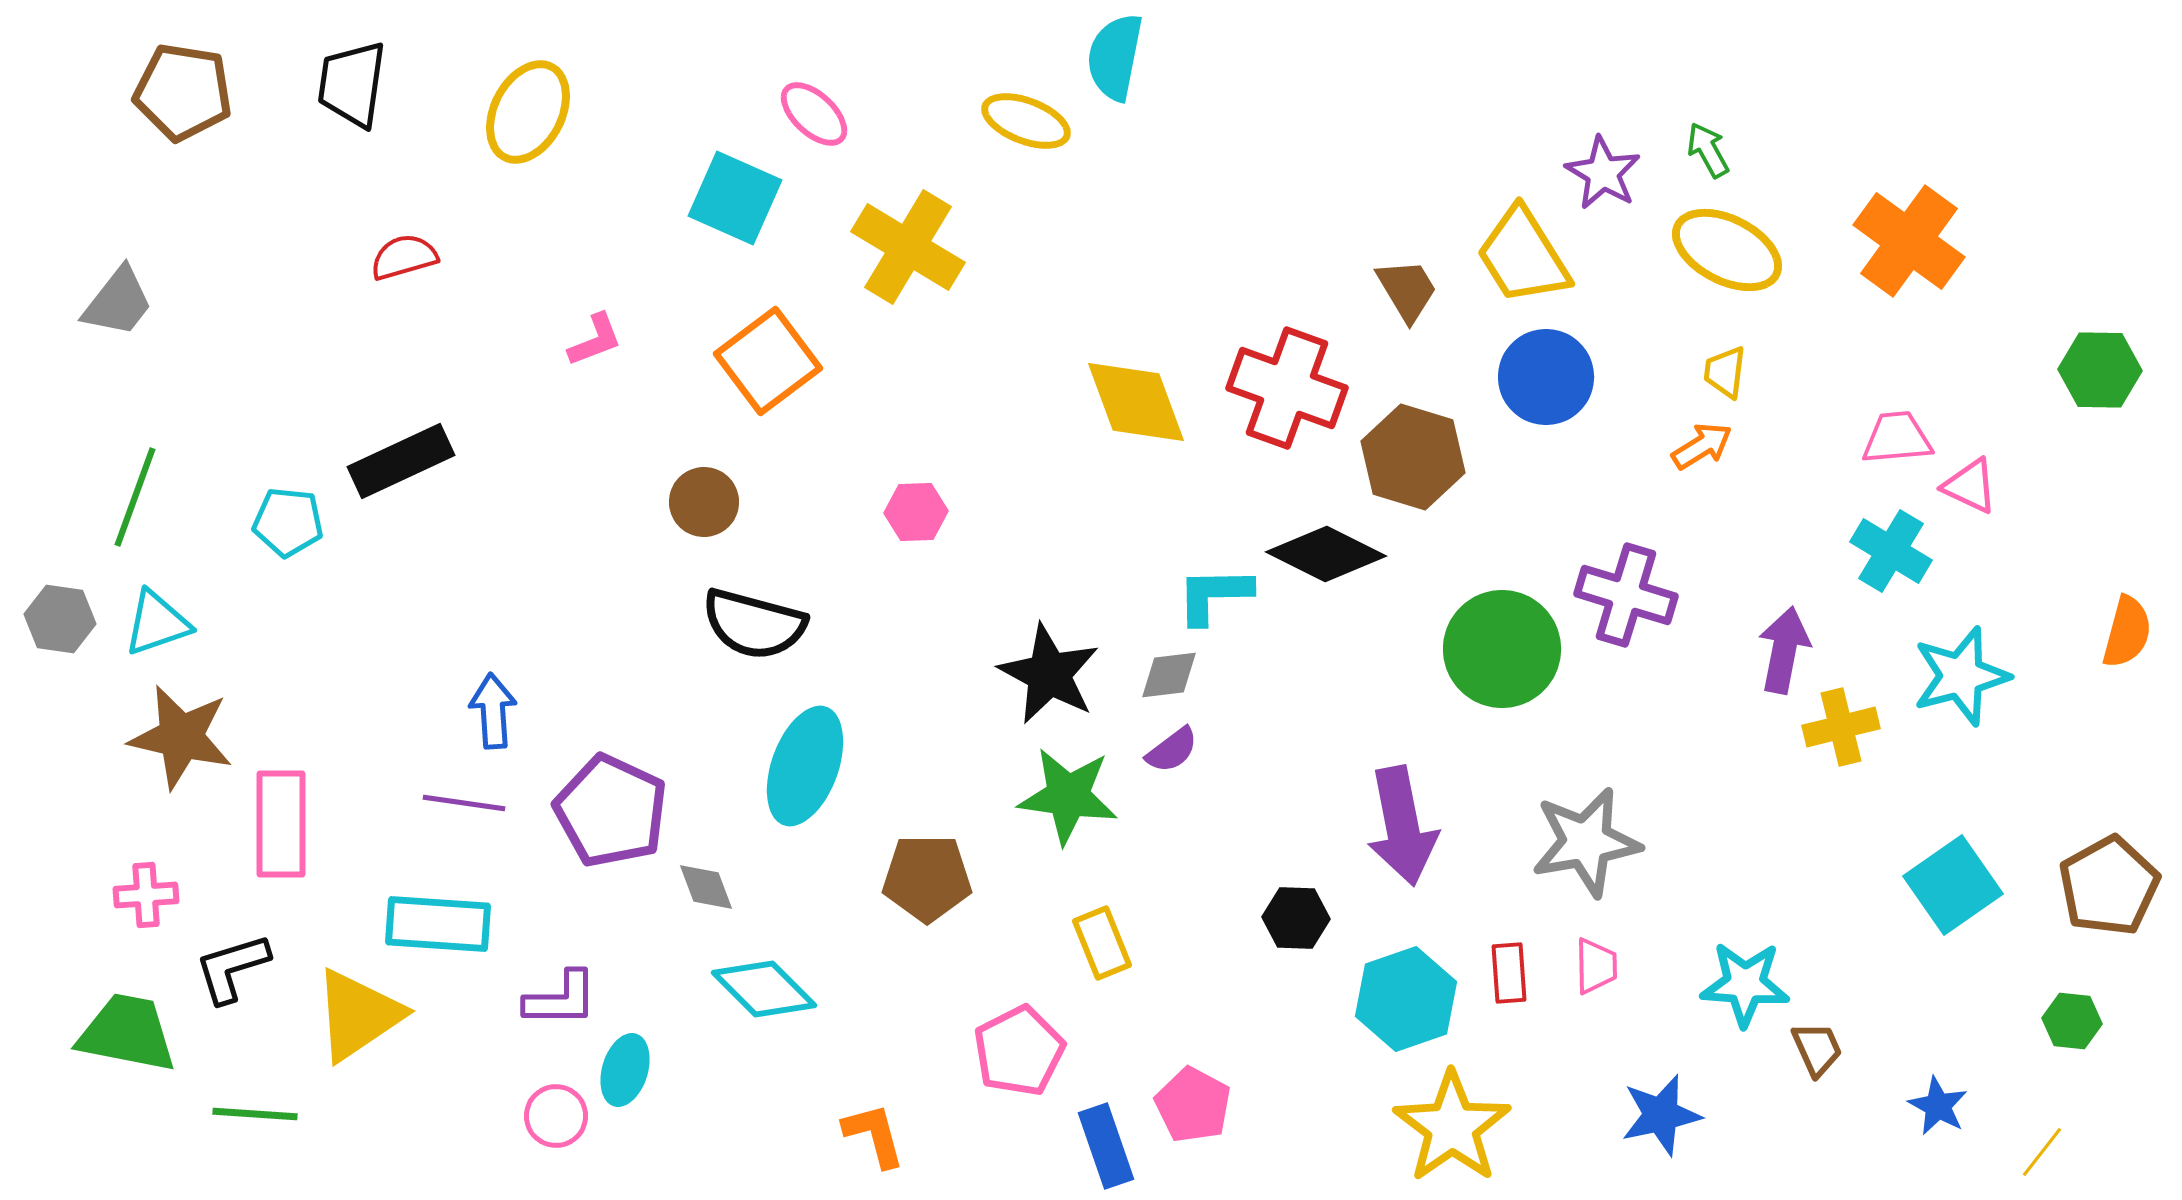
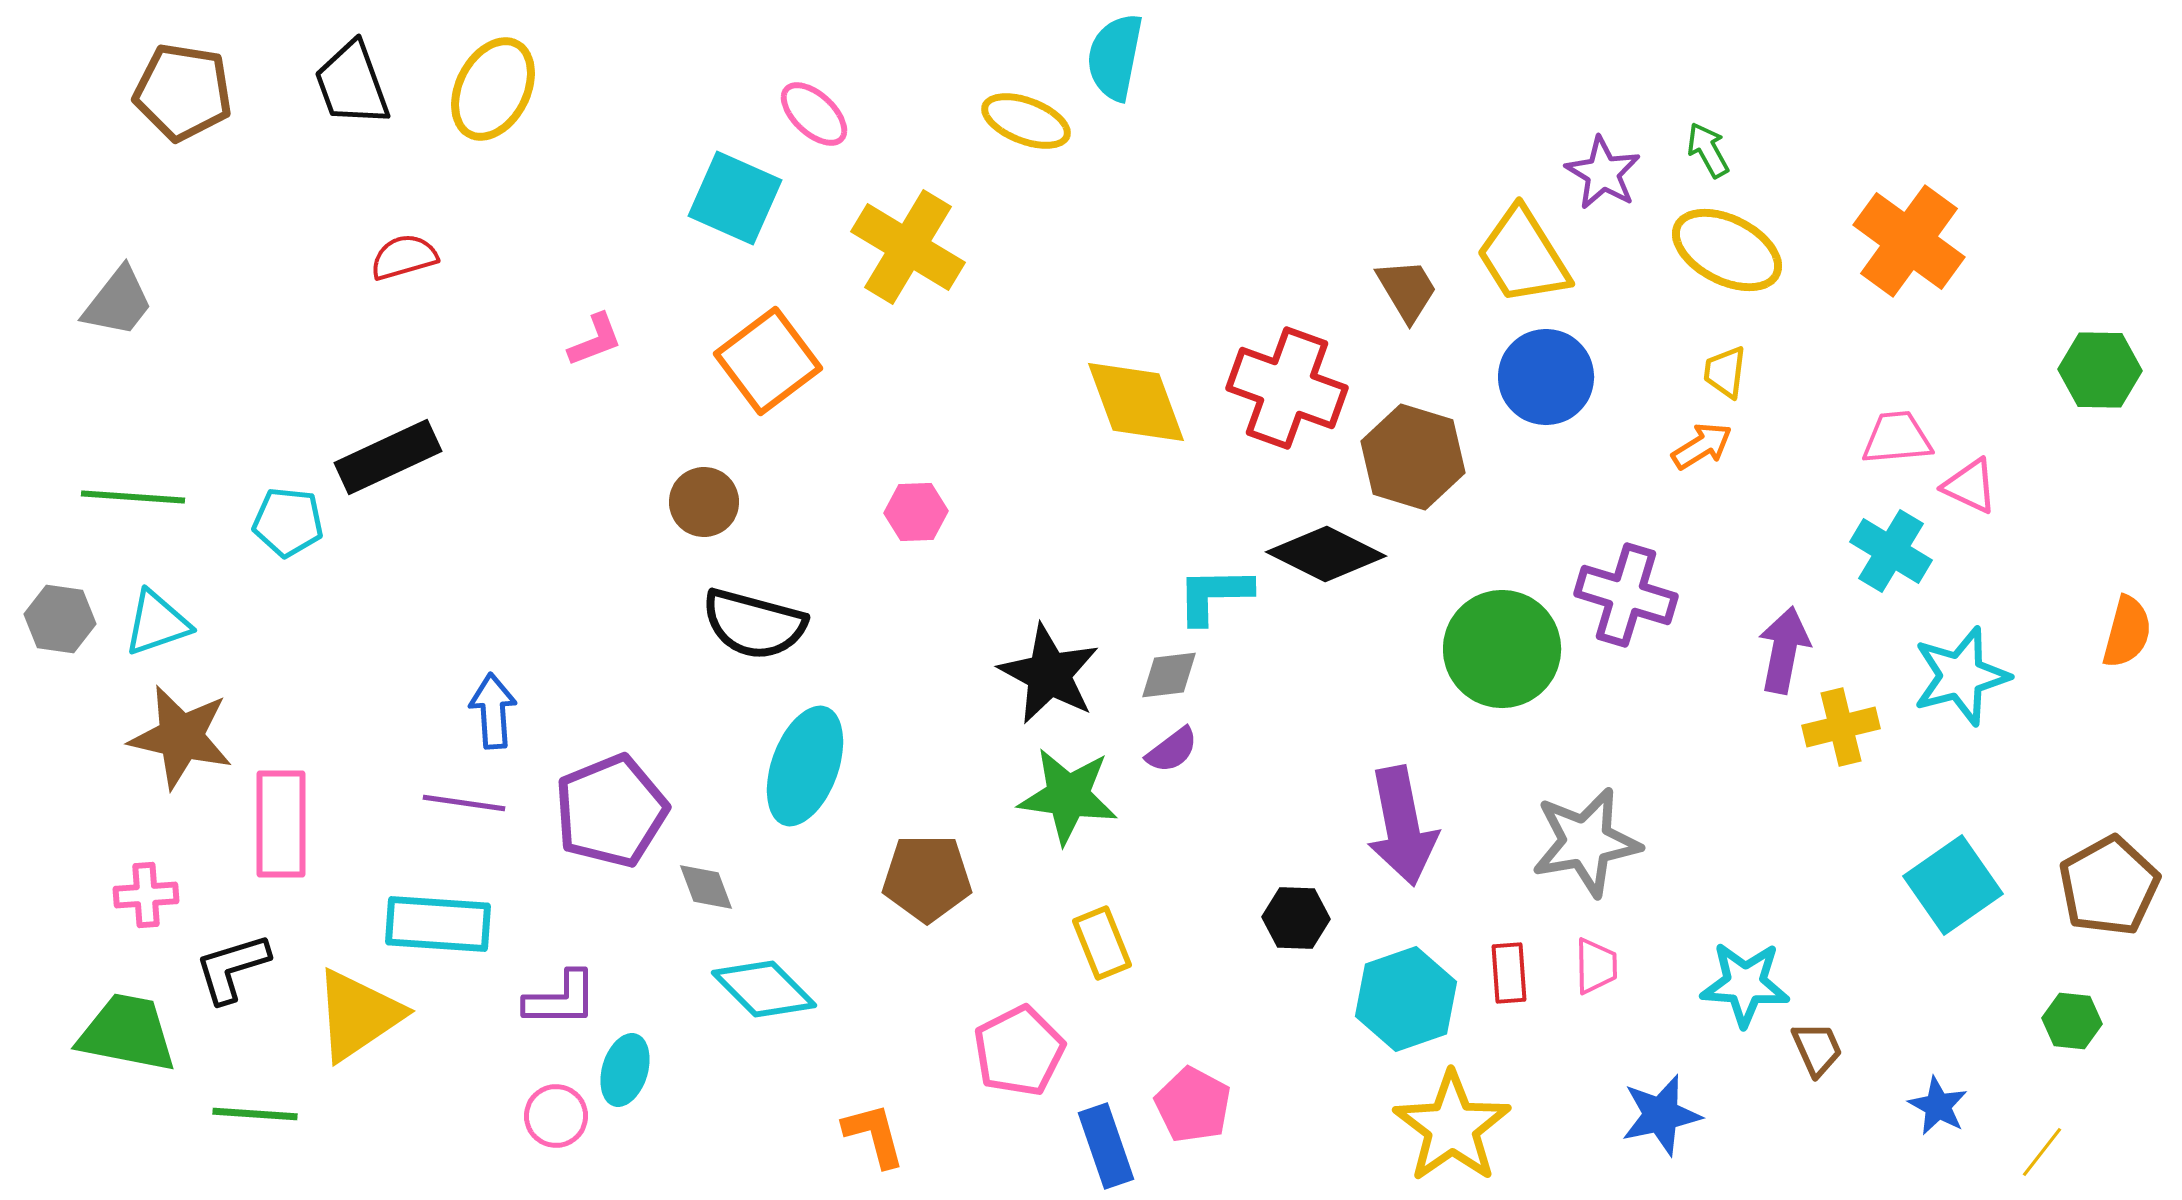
black trapezoid at (352, 84): rotated 28 degrees counterclockwise
yellow ellipse at (528, 112): moved 35 px left, 23 px up
black rectangle at (401, 461): moved 13 px left, 4 px up
green line at (135, 497): moved 2 px left; rotated 74 degrees clockwise
purple pentagon at (611, 811): rotated 25 degrees clockwise
